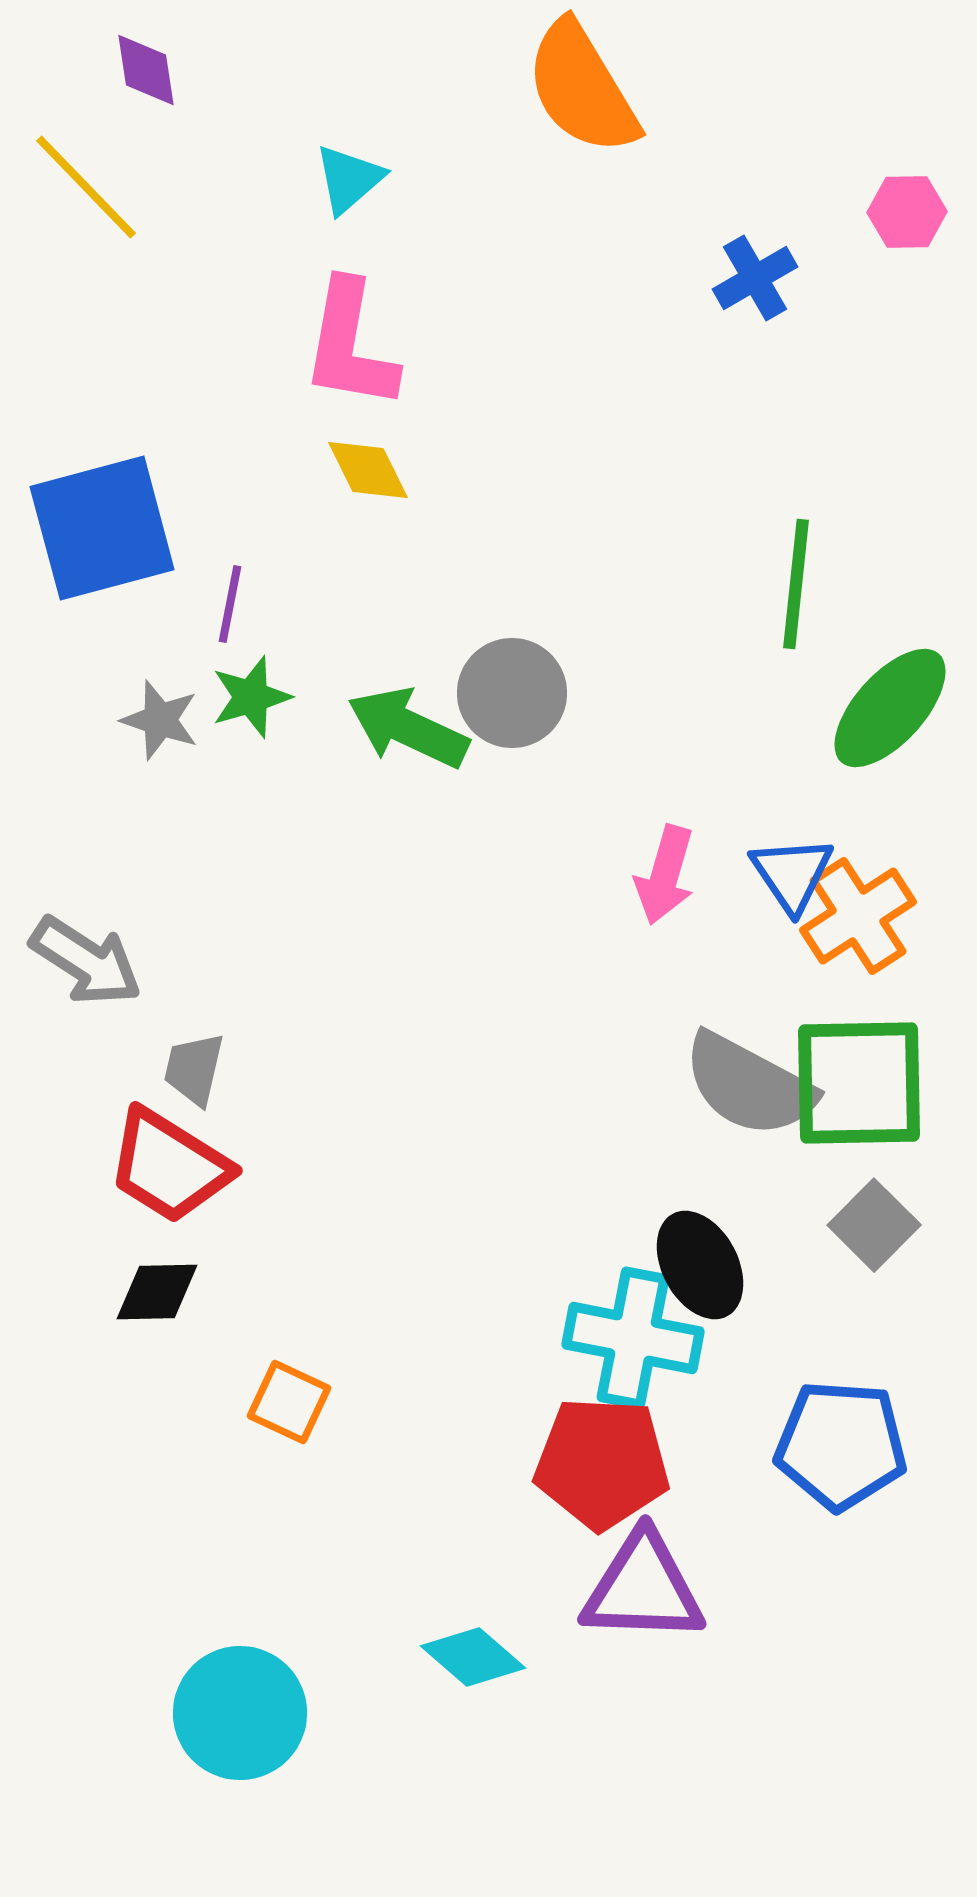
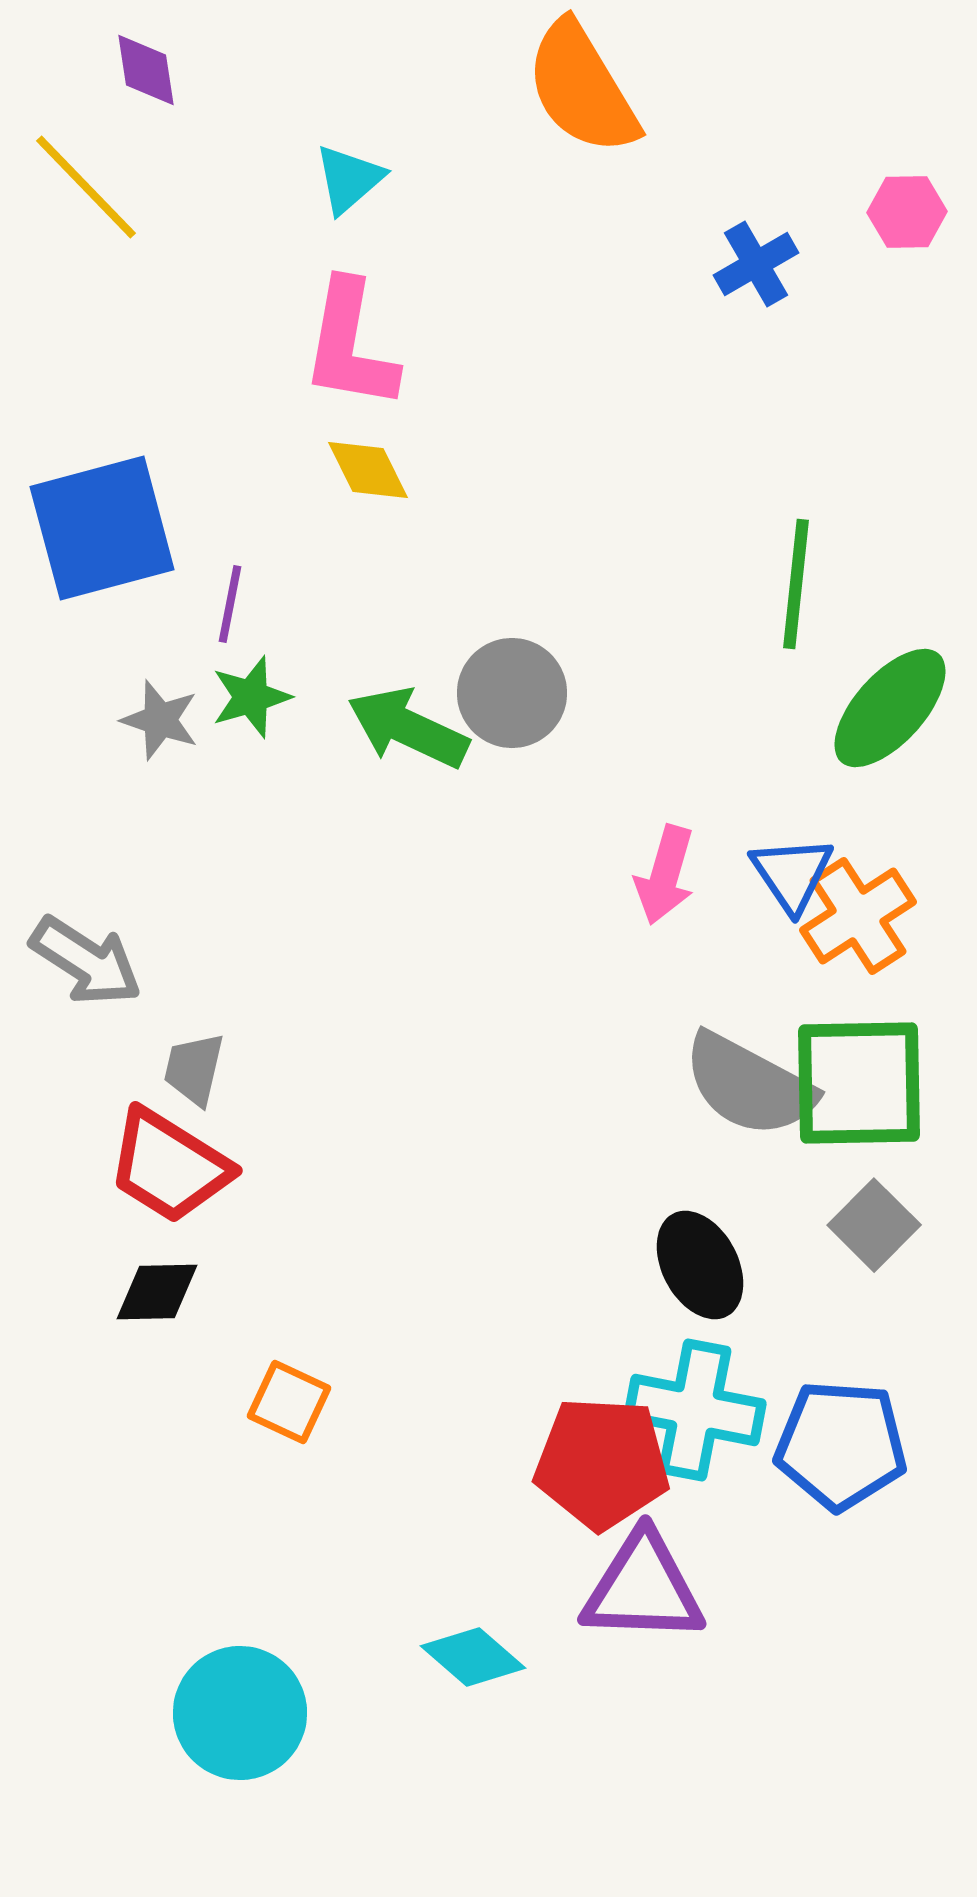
blue cross: moved 1 px right, 14 px up
cyan cross: moved 62 px right, 72 px down
